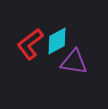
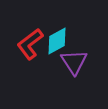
purple triangle: rotated 48 degrees clockwise
